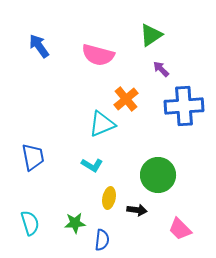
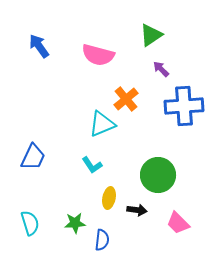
blue trapezoid: rotated 36 degrees clockwise
cyan L-shape: rotated 25 degrees clockwise
pink trapezoid: moved 2 px left, 6 px up
